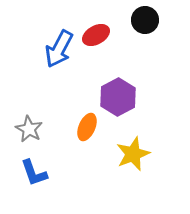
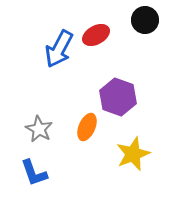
purple hexagon: rotated 12 degrees counterclockwise
gray star: moved 10 px right
